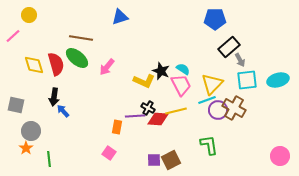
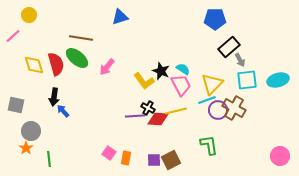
yellow L-shape: rotated 30 degrees clockwise
orange rectangle: moved 9 px right, 31 px down
